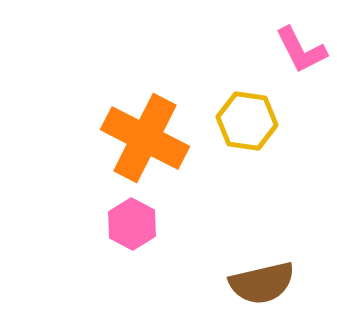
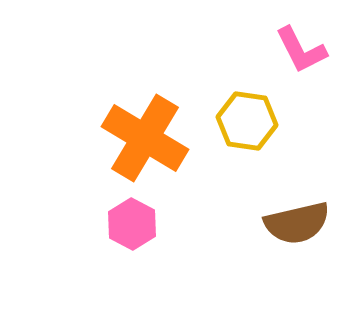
orange cross: rotated 4 degrees clockwise
brown semicircle: moved 35 px right, 60 px up
